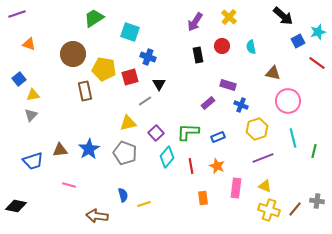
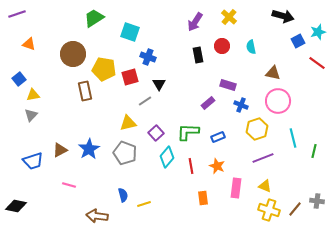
black arrow at (283, 16): rotated 25 degrees counterclockwise
pink circle at (288, 101): moved 10 px left
brown triangle at (60, 150): rotated 21 degrees counterclockwise
